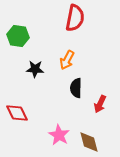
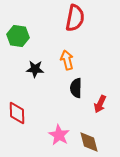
orange arrow: rotated 138 degrees clockwise
red diamond: rotated 25 degrees clockwise
